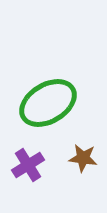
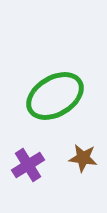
green ellipse: moved 7 px right, 7 px up
